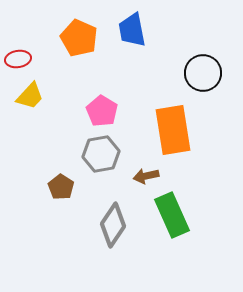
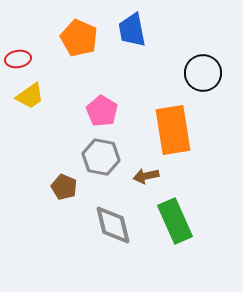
yellow trapezoid: rotated 12 degrees clockwise
gray hexagon: moved 3 px down; rotated 21 degrees clockwise
brown pentagon: moved 3 px right; rotated 10 degrees counterclockwise
green rectangle: moved 3 px right, 6 px down
gray diamond: rotated 48 degrees counterclockwise
